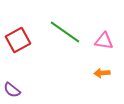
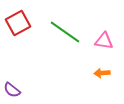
red square: moved 17 px up
